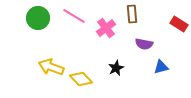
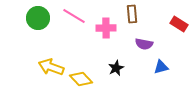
pink cross: rotated 36 degrees clockwise
